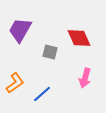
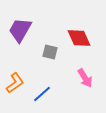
pink arrow: rotated 48 degrees counterclockwise
